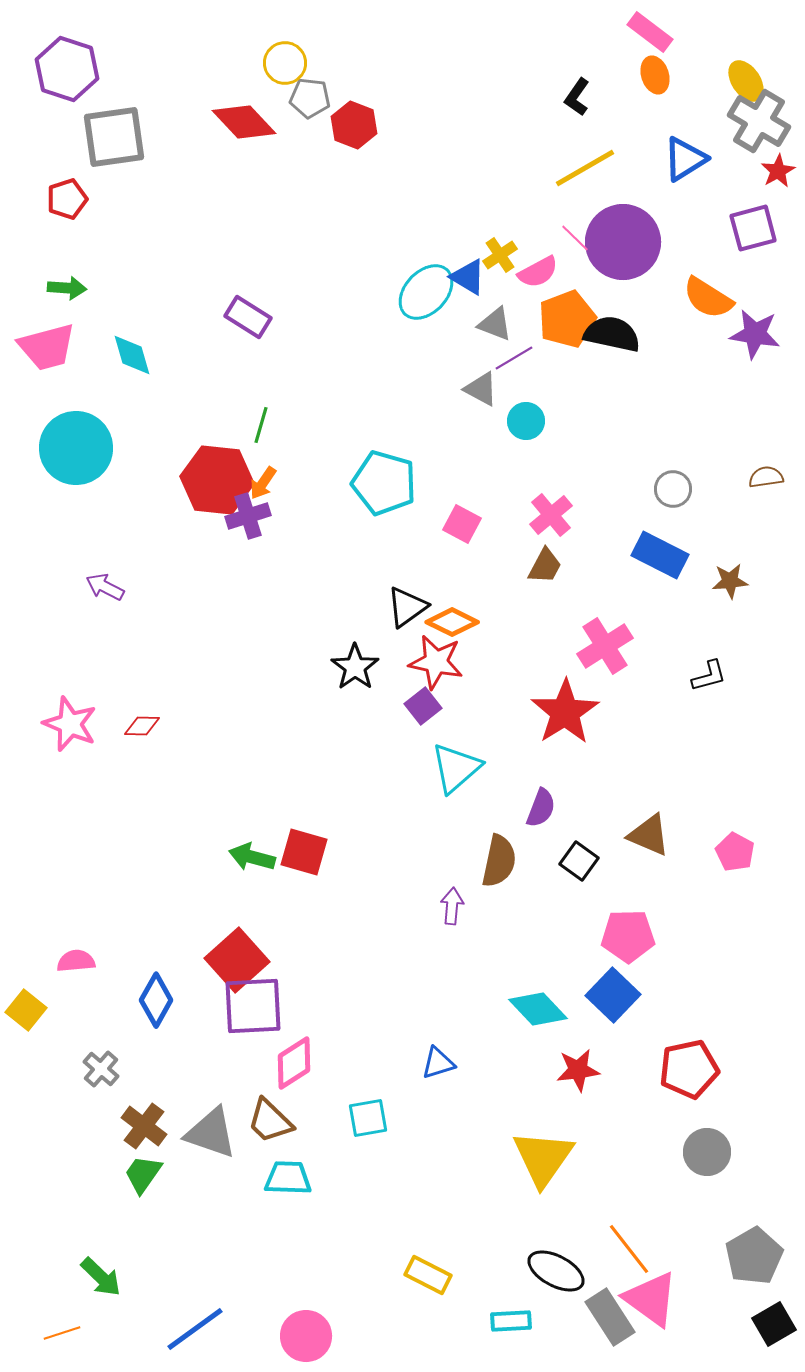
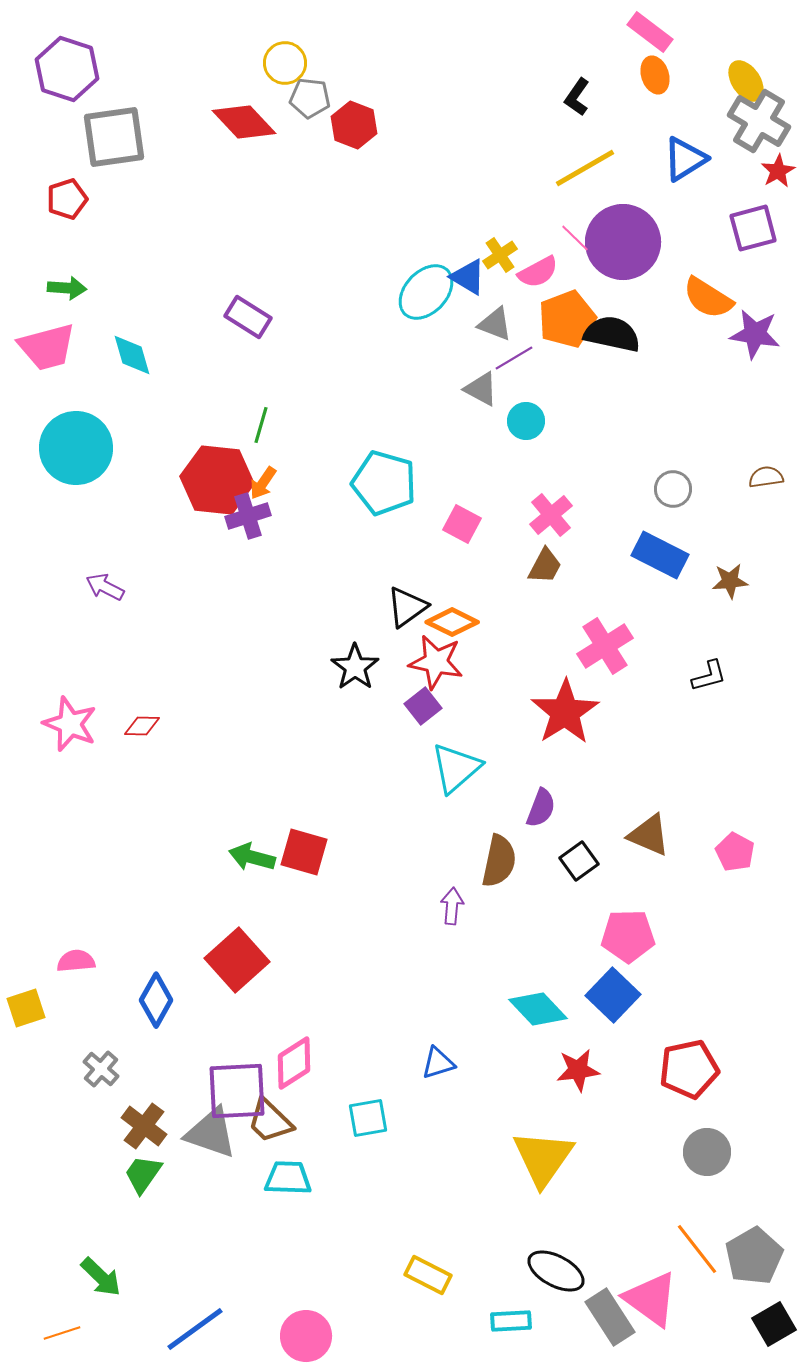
black square at (579, 861): rotated 18 degrees clockwise
purple square at (253, 1006): moved 16 px left, 85 px down
yellow square at (26, 1010): moved 2 px up; rotated 33 degrees clockwise
orange line at (629, 1249): moved 68 px right
